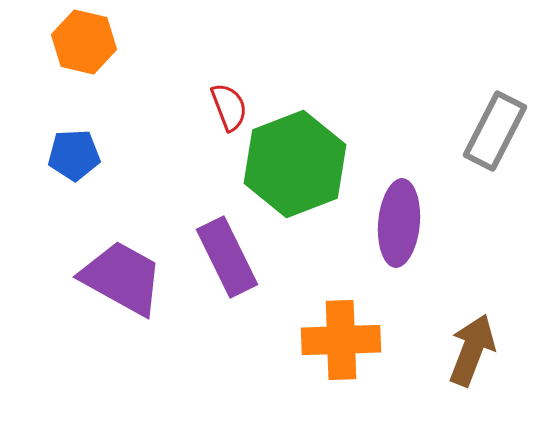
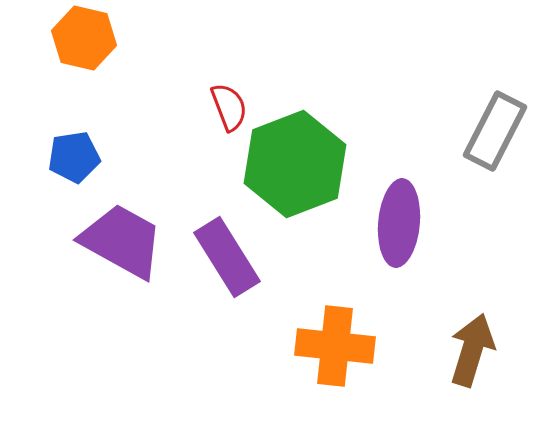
orange hexagon: moved 4 px up
blue pentagon: moved 2 px down; rotated 6 degrees counterclockwise
purple rectangle: rotated 6 degrees counterclockwise
purple trapezoid: moved 37 px up
orange cross: moved 6 px left, 6 px down; rotated 8 degrees clockwise
brown arrow: rotated 4 degrees counterclockwise
